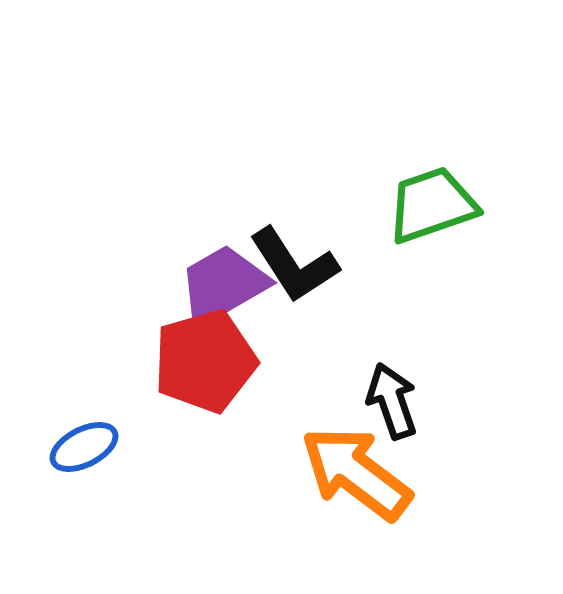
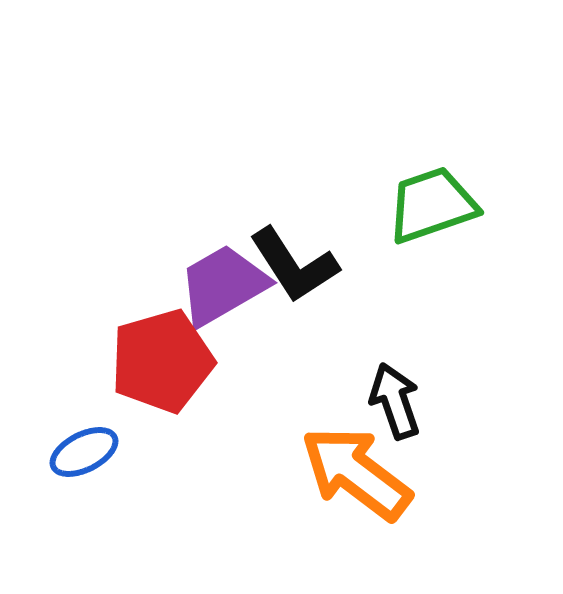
red pentagon: moved 43 px left
black arrow: moved 3 px right
blue ellipse: moved 5 px down
